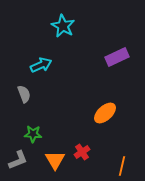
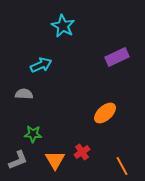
gray semicircle: rotated 66 degrees counterclockwise
orange line: rotated 42 degrees counterclockwise
